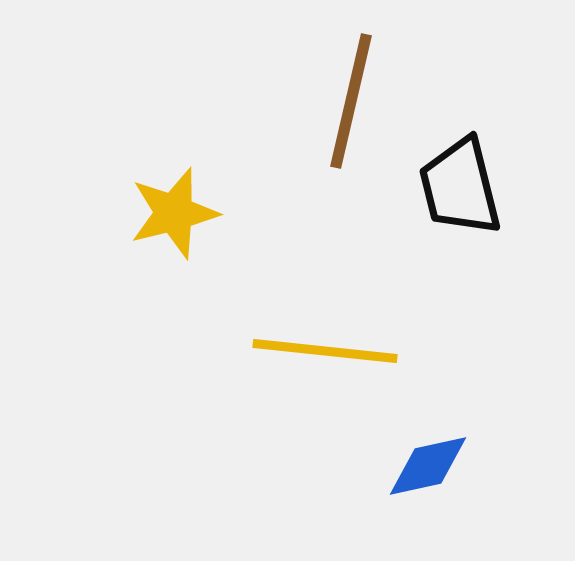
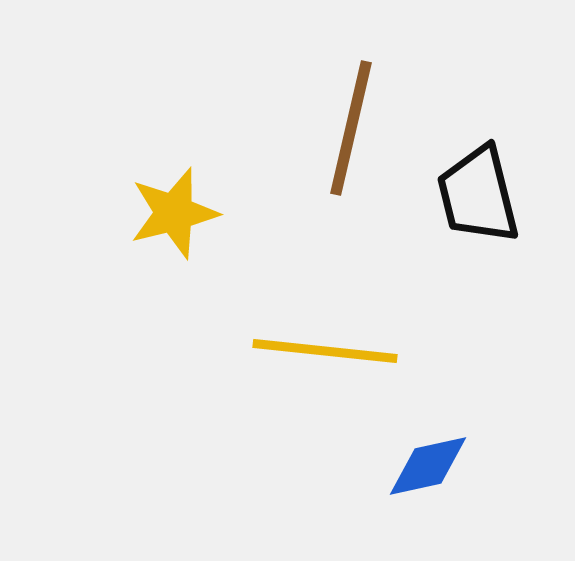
brown line: moved 27 px down
black trapezoid: moved 18 px right, 8 px down
